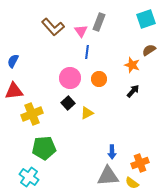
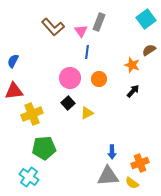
cyan square: rotated 18 degrees counterclockwise
